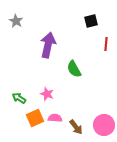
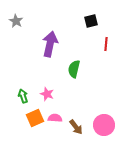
purple arrow: moved 2 px right, 1 px up
green semicircle: rotated 42 degrees clockwise
green arrow: moved 4 px right, 2 px up; rotated 40 degrees clockwise
